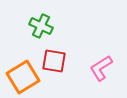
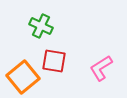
orange square: rotated 8 degrees counterclockwise
